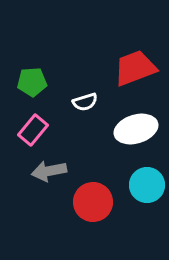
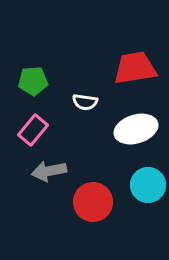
red trapezoid: rotated 12 degrees clockwise
green pentagon: moved 1 px right, 1 px up
white semicircle: rotated 25 degrees clockwise
cyan circle: moved 1 px right
